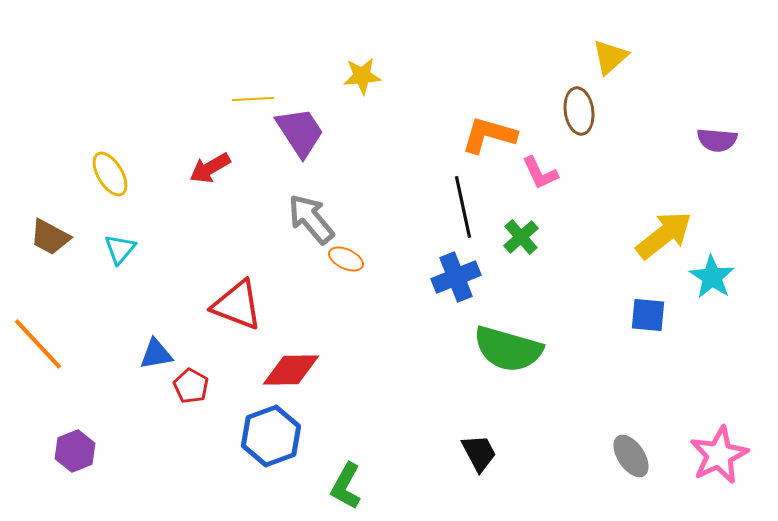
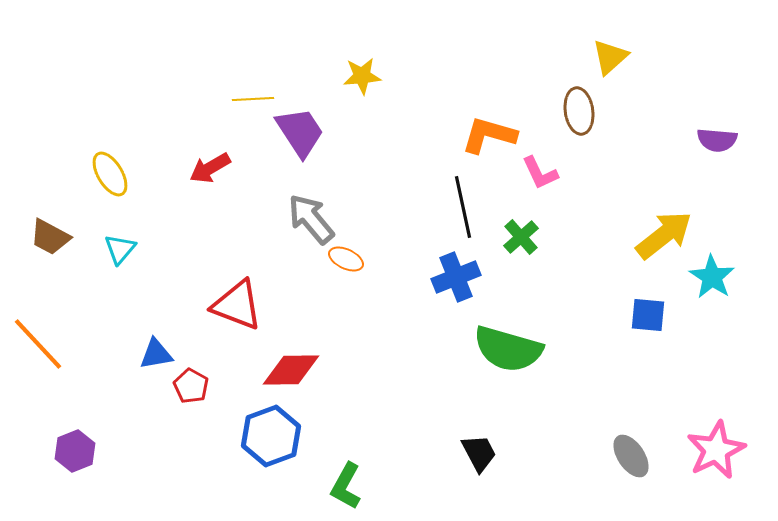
pink star: moved 3 px left, 5 px up
